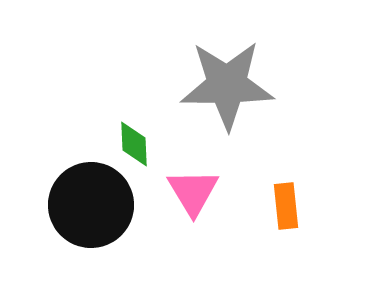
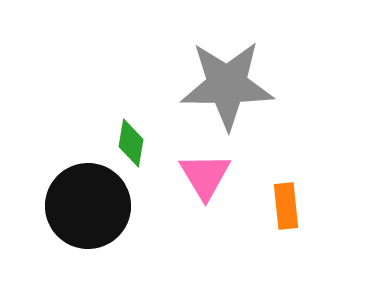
green diamond: moved 3 px left, 1 px up; rotated 12 degrees clockwise
pink triangle: moved 12 px right, 16 px up
black circle: moved 3 px left, 1 px down
